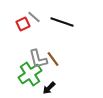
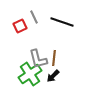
gray line: rotated 24 degrees clockwise
red square: moved 3 px left, 2 px down
brown line: moved 1 px right, 1 px up; rotated 42 degrees clockwise
black arrow: moved 4 px right, 12 px up
